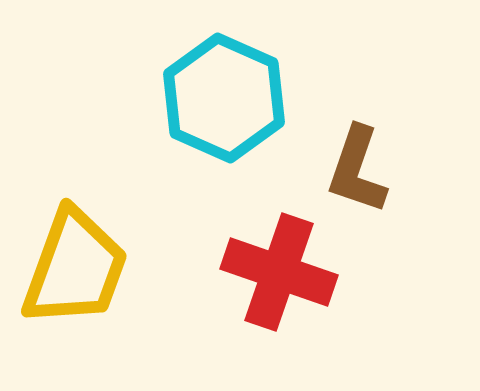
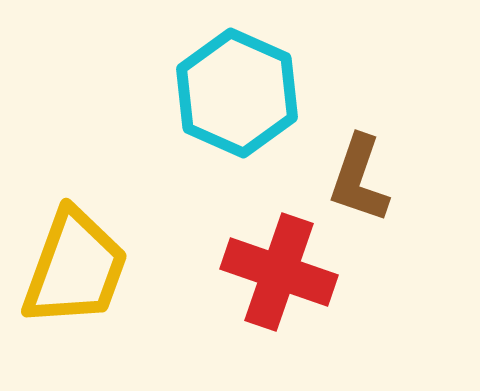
cyan hexagon: moved 13 px right, 5 px up
brown L-shape: moved 2 px right, 9 px down
